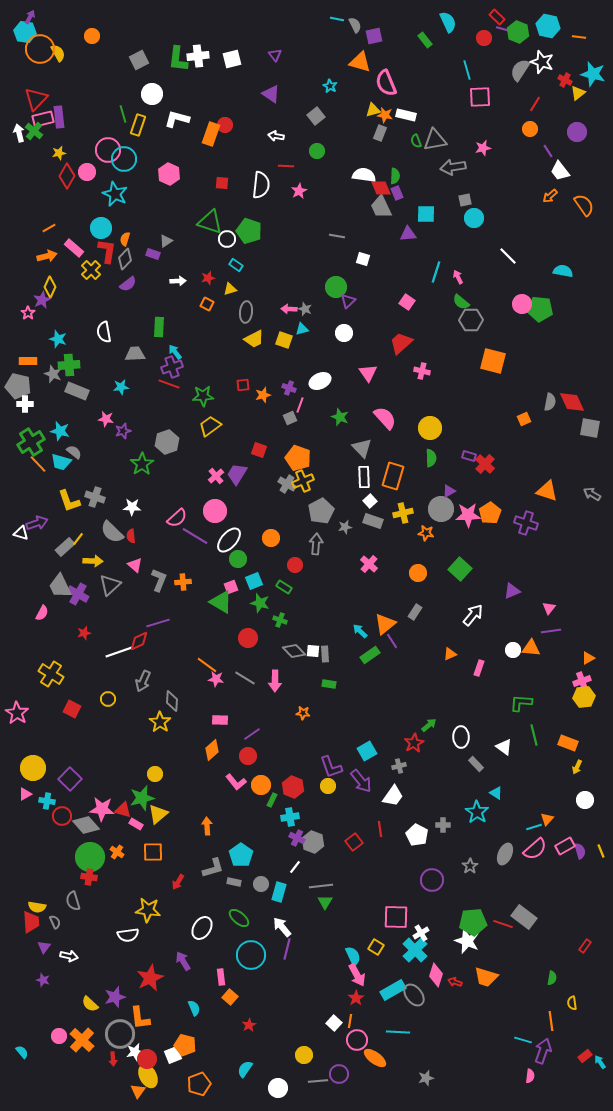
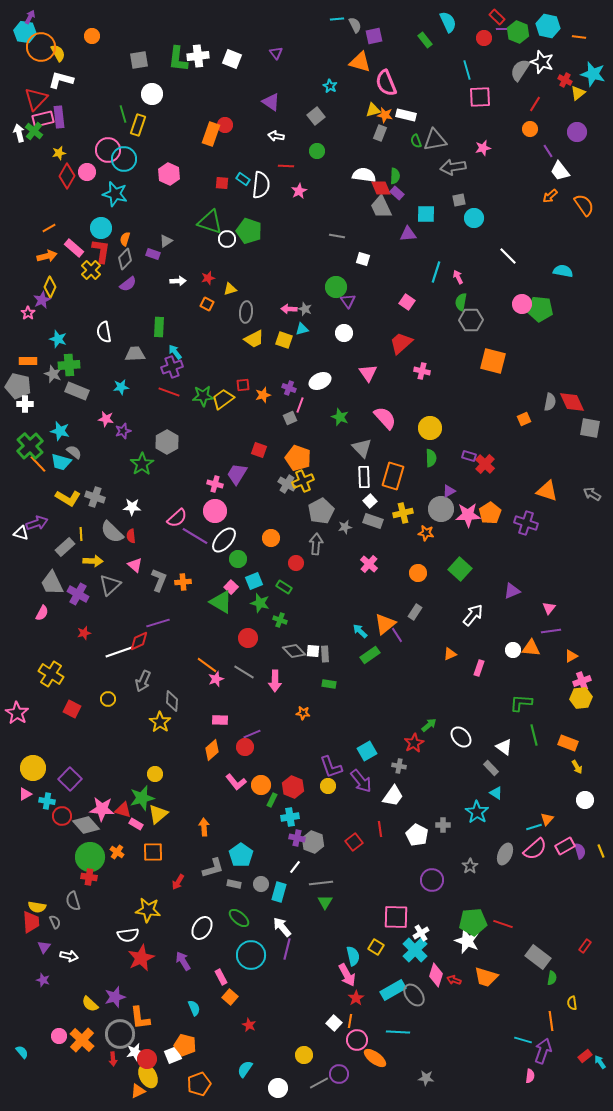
cyan line at (337, 19): rotated 16 degrees counterclockwise
purple line at (503, 29): rotated 16 degrees counterclockwise
orange circle at (40, 49): moved 1 px right, 2 px up
purple triangle at (275, 55): moved 1 px right, 2 px up
white square at (232, 59): rotated 36 degrees clockwise
gray square at (139, 60): rotated 18 degrees clockwise
purple triangle at (271, 94): moved 8 px down
white L-shape at (177, 119): moved 116 px left, 39 px up
purple rectangle at (397, 193): rotated 24 degrees counterclockwise
cyan star at (115, 194): rotated 10 degrees counterclockwise
gray square at (465, 200): moved 6 px left
red L-shape at (107, 251): moved 6 px left
cyan rectangle at (236, 265): moved 7 px right, 86 px up
purple triangle at (348, 301): rotated 21 degrees counterclockwise
green semicircle at (461, 302): rotated 60 degrees clockwise
red line at (169, 384): moved 8 px down
yellow trapezoid at (210, 426): moved 13 px right, 27 px up
green cross at (31, 442): moved 1 px left, 4 px down; rotated 12 degrees counterclockwise
gray hexagon at (167, 442): rotated 10 degrees counterclockwise
pink cross at (216, 476): moved 1 px left, 8 px down; rotated 35 degrees counterclockwise
yellow L-shape at (69, 501): moved 1 px left, 3 px up; rotated 40 degrees counterclockwise
yellow line at (78, 539): moved 3 px right, 5 px up; rotated 40 degrees counterclockwise
white ellipse at (229, 540): moved 5 px left
red circle at (295, 565): moved 1 px right, 2 px up
gray trapezoid at (60, 586): moved 8 px left, 3 px up
pink square at (231, 587): rotated 24 degrees counterclockwise
purple line at (392, 641): moved 5 px right, 6 px up
orange triangle at (588, 658): moved 17 px left, 2 px up
gray line at (245, 678): moved 1 px left, 6 px up
pink star at (216, 679): rotated 28 degrees counterclockwise
yellow hexagon at (584, 697): moved 3 px left, 1 px down
purple line at (252, 734): rotated 12 degrees clockwise
white ellipse at (461, 737): rotated 40 degrees counterclockwise
red circle at (248, 756): moved 3 px left, 9 px up
gray rectangle at (476, 764): moved 15 px right, 4 px down
gray cross at (399, 766): rotated 24 degrees clockwise
yellow arrow at (577, 767): rotated 56 degrees counterclockwise
orange arrow at (207, 826): moved 3 px left, 1 px down
purple cross at (297, 838): rotated 14 degrees counterclockwise
gray rectangle at (234, 882): moved 2 px down
gray line at (321, 886): moved 3 px up
gray rectangle at (524, 917): moved 14 px right, 40 px down
cyan semicircle at (353, 956): rotated 12 degrees clockwise
pink arrow at (357, 975): moved 10 px left
pink rectangle at (221, 977): rotated 21 degrees counterclockwise
red star at (150, 978): moved 9 px left, 20 px up
red arrow at (455, 982): moved 1 px left, 2 px up
red star at (249, 1025): rotated 16 degrees counterclockwise
gray star at (426, 1078): rotated 21 degrees clockwise
gray line at (318, 1081): moved 1 px right, 2 px down; rotated 24 degrees counterclockwise
orange triangle at (138, 1091): rotated 28 degrees clockwise
